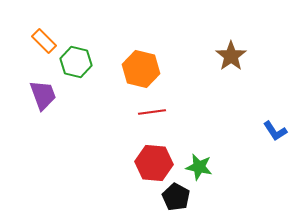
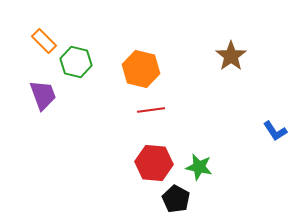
red line: moved 1 px left, 2 px up
black pentagon: moved 2 px down
